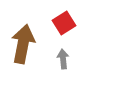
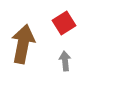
gray arrow: moved 2 px right, 2 px down
